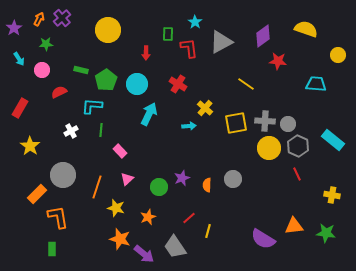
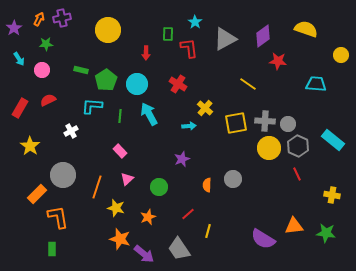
purple cross at (62, 18): rotated 30 degrees clockwise
gray triangle at (221, 42): moved 4 px right, 3 px up
yellow circle at (338, 55): moved 3 px right
yellow line at (246, 84): moved 2 px right
red semicircle at (59, 92): moved 11 px left, 8 px down
cyan arrow at (149, 114): rotated 55 degrees counterclockwise
green line at (101, 130): moved 19 px right, 14 px up
purple star at (182, 178): moved 19 px up
red line at (189, 218): moved 1 px left, 4 px up
gray trapezoid at (175, 247): moved 4 px right, 2 px down
